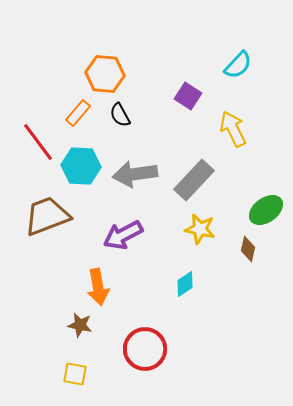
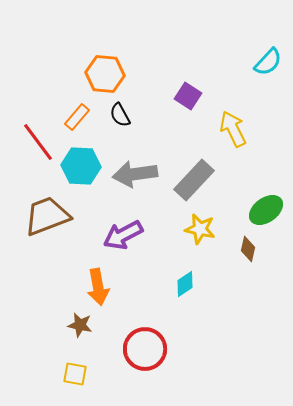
cyan semicircle: moved 30 px right, 3 px up
orange rectangle: moved 1 px left, 4 px down
